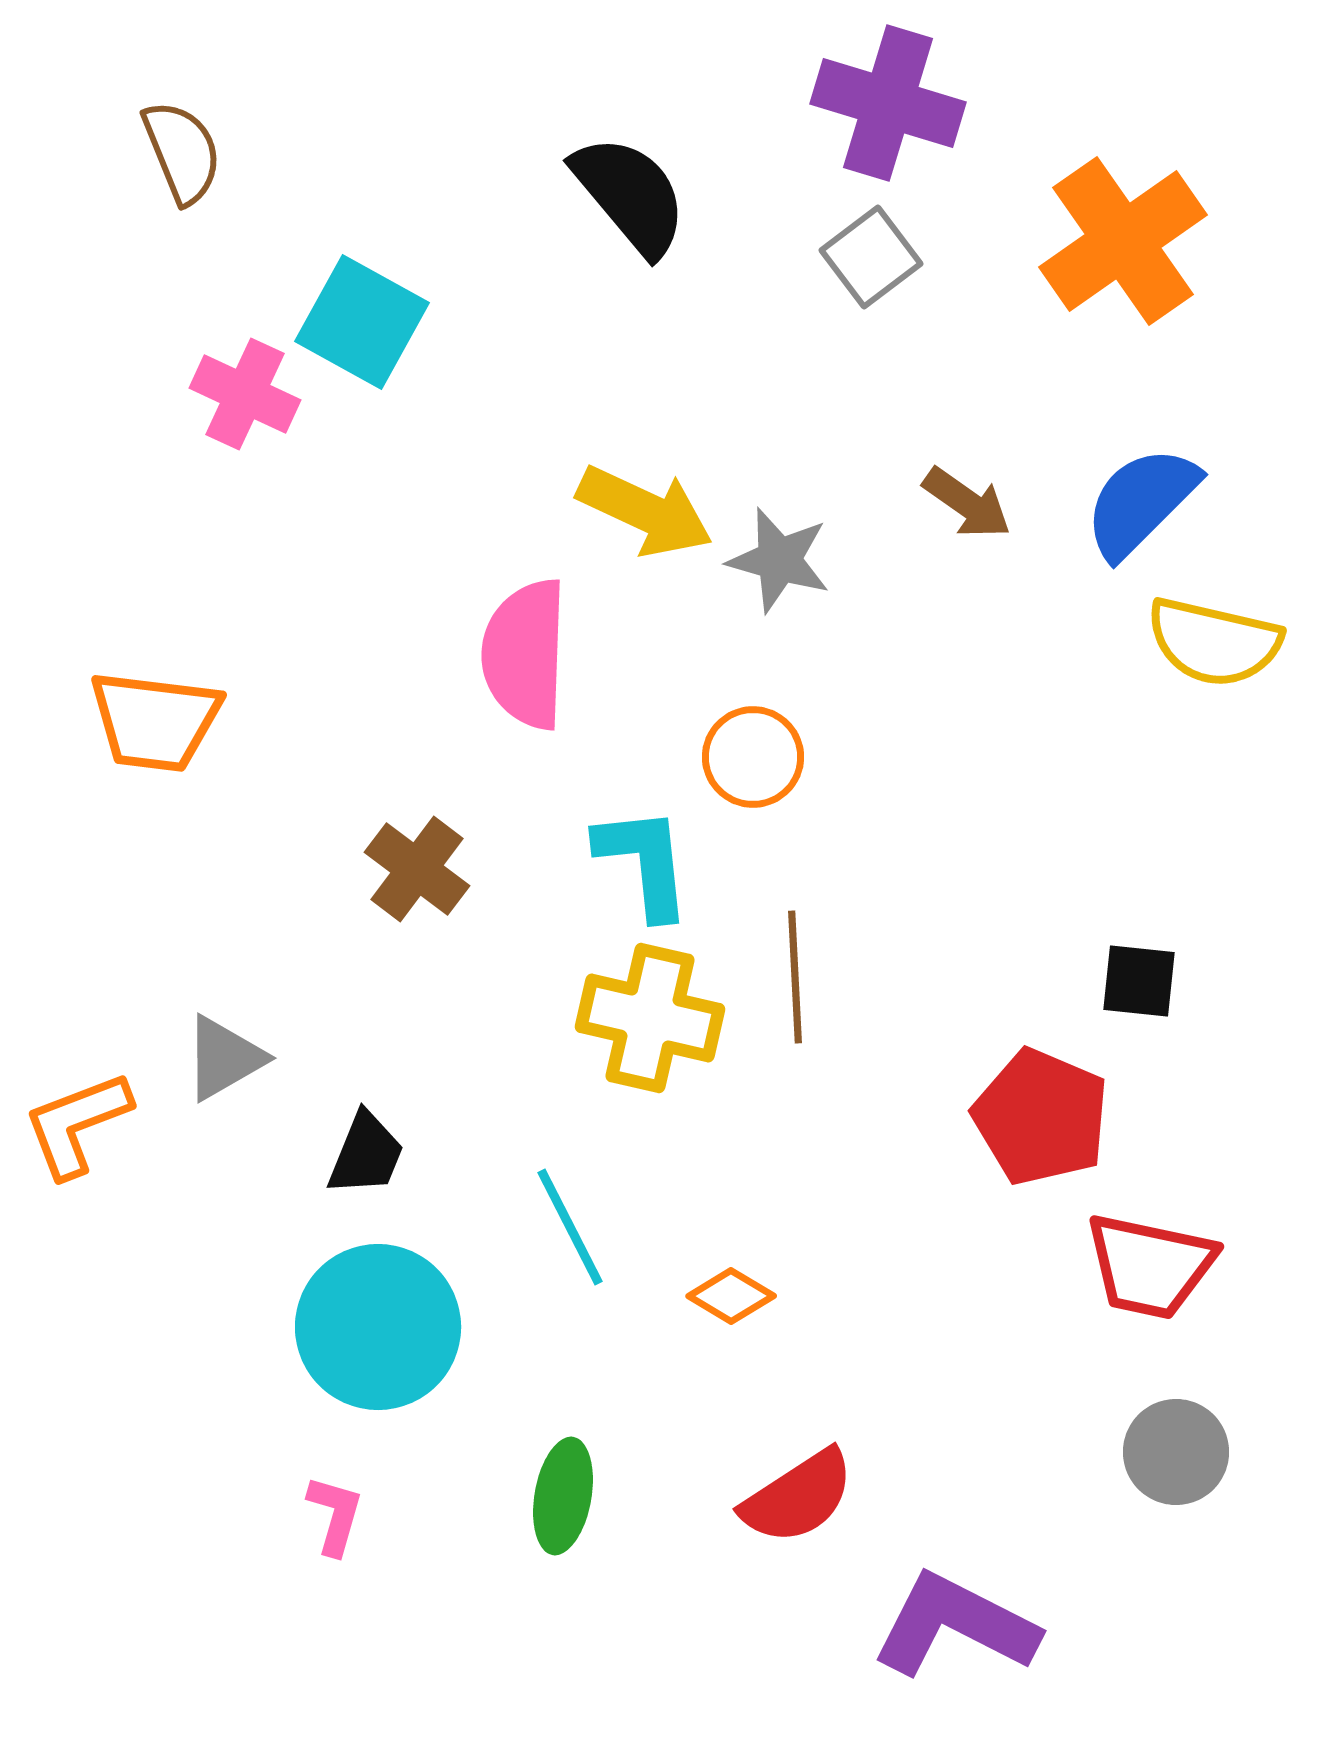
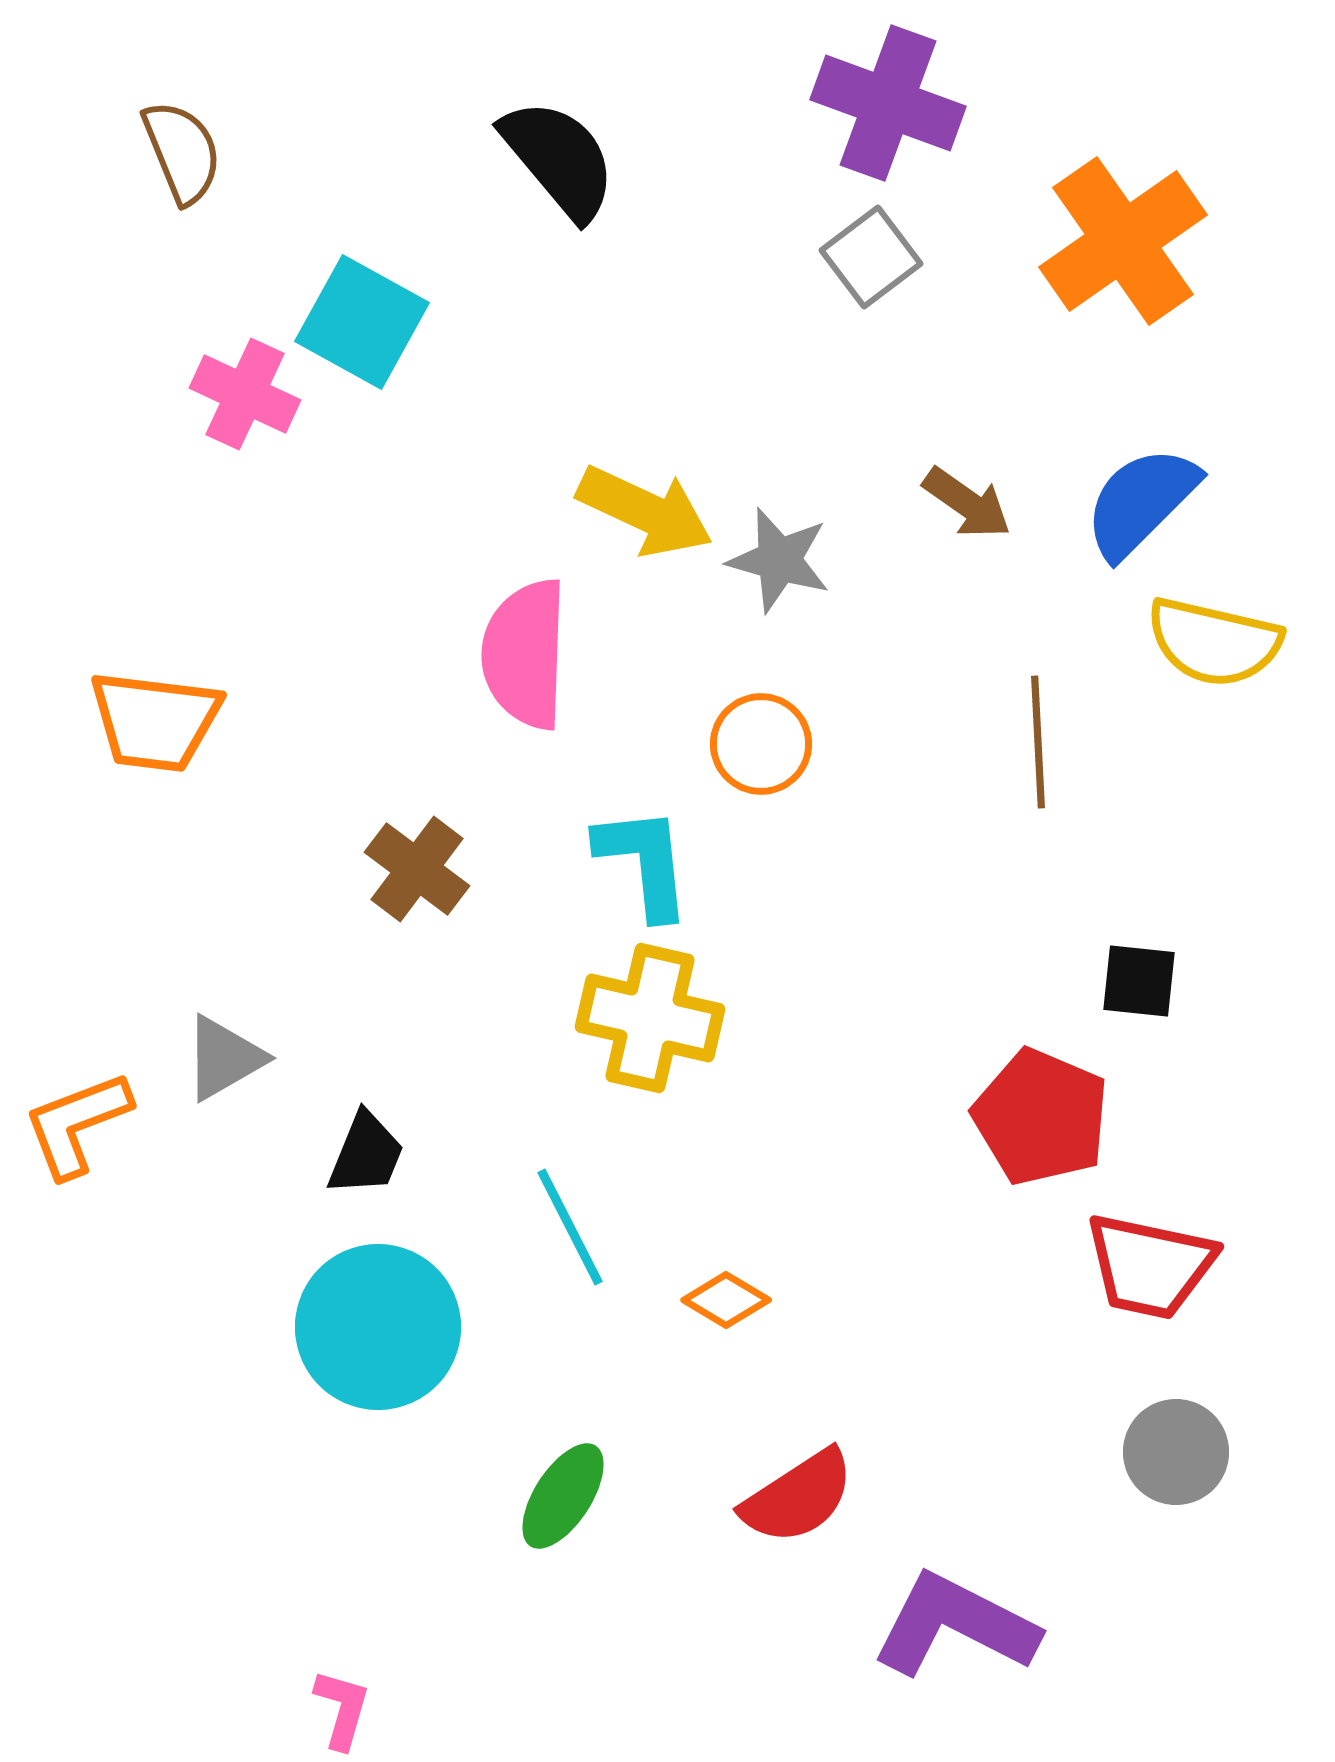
purple cross: rotated 3 degrees clockwise
black semicircle: moved 71 px left, 36 px up
orange circle: moved 8 px right, 13 px up
brown line: moved 243 px right, 235 px up
orange diamond: moved 5 px left, 4 px down
green ellipse: rotated 23 degrees clockwise
pink L-shape: moved 7 px right, 194 px down
